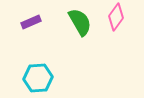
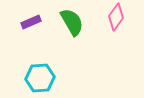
green semicircle: moved 8 px left
cyan hexagon: moved 2 px right
